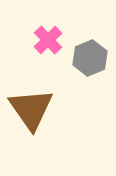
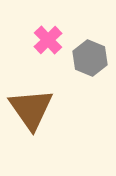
gray hexagon: rotated 16 degrees counterclockwise
